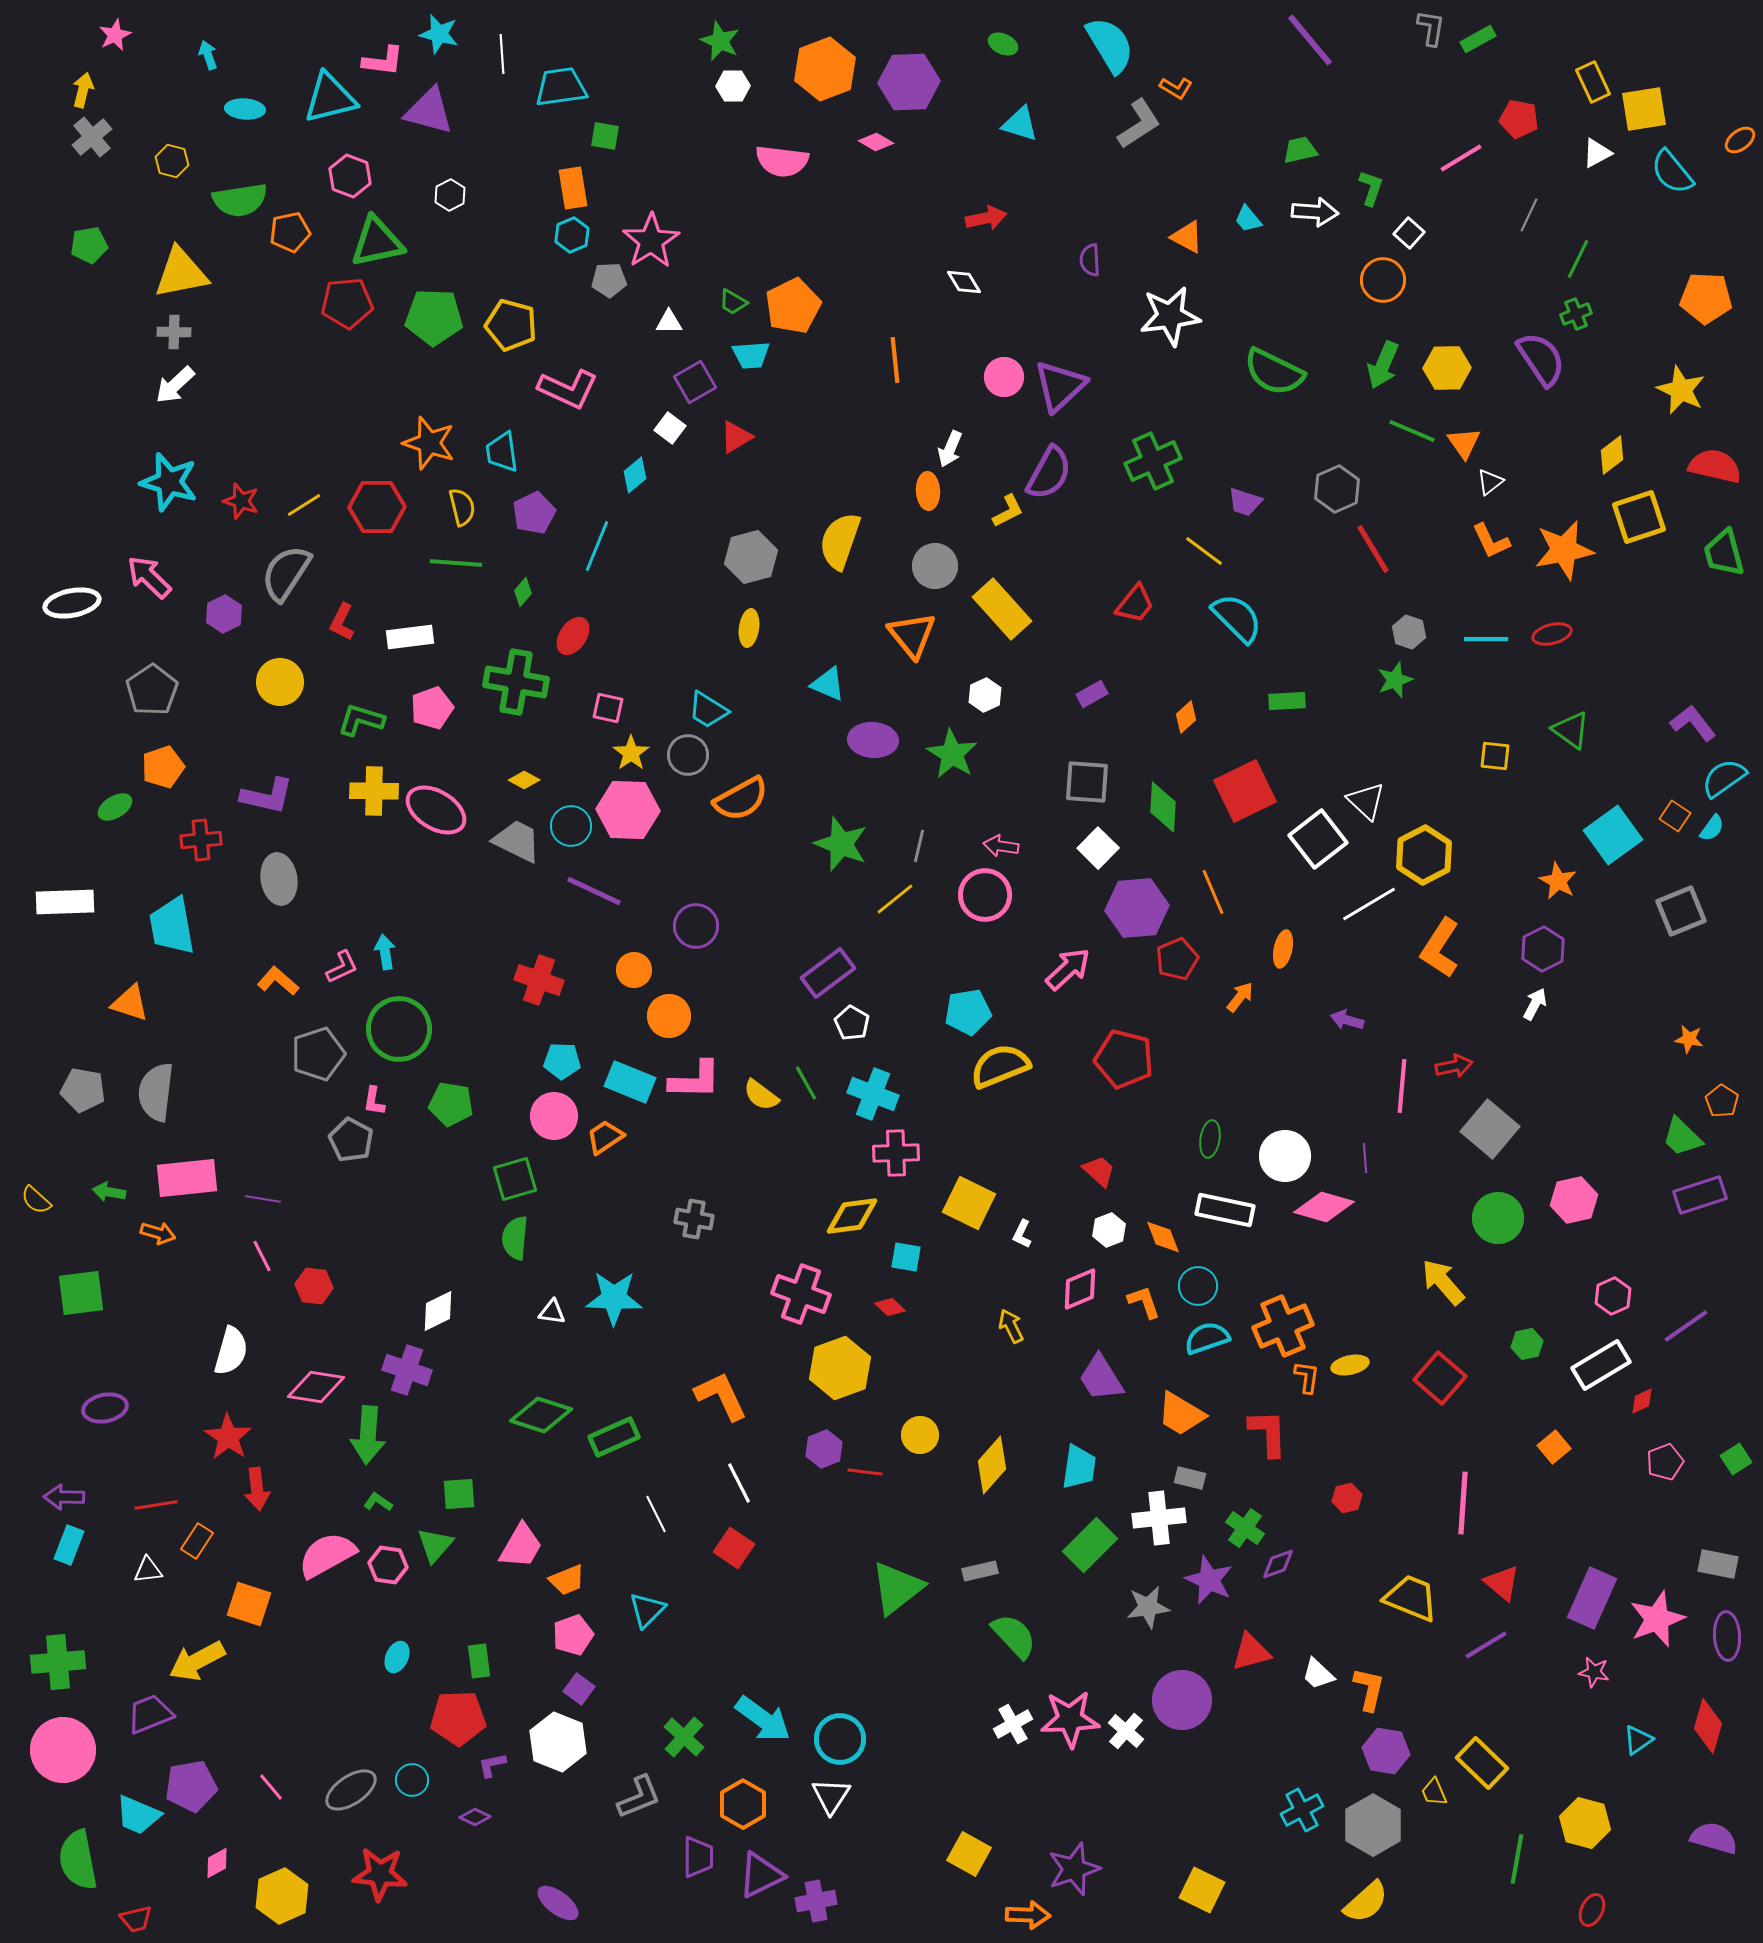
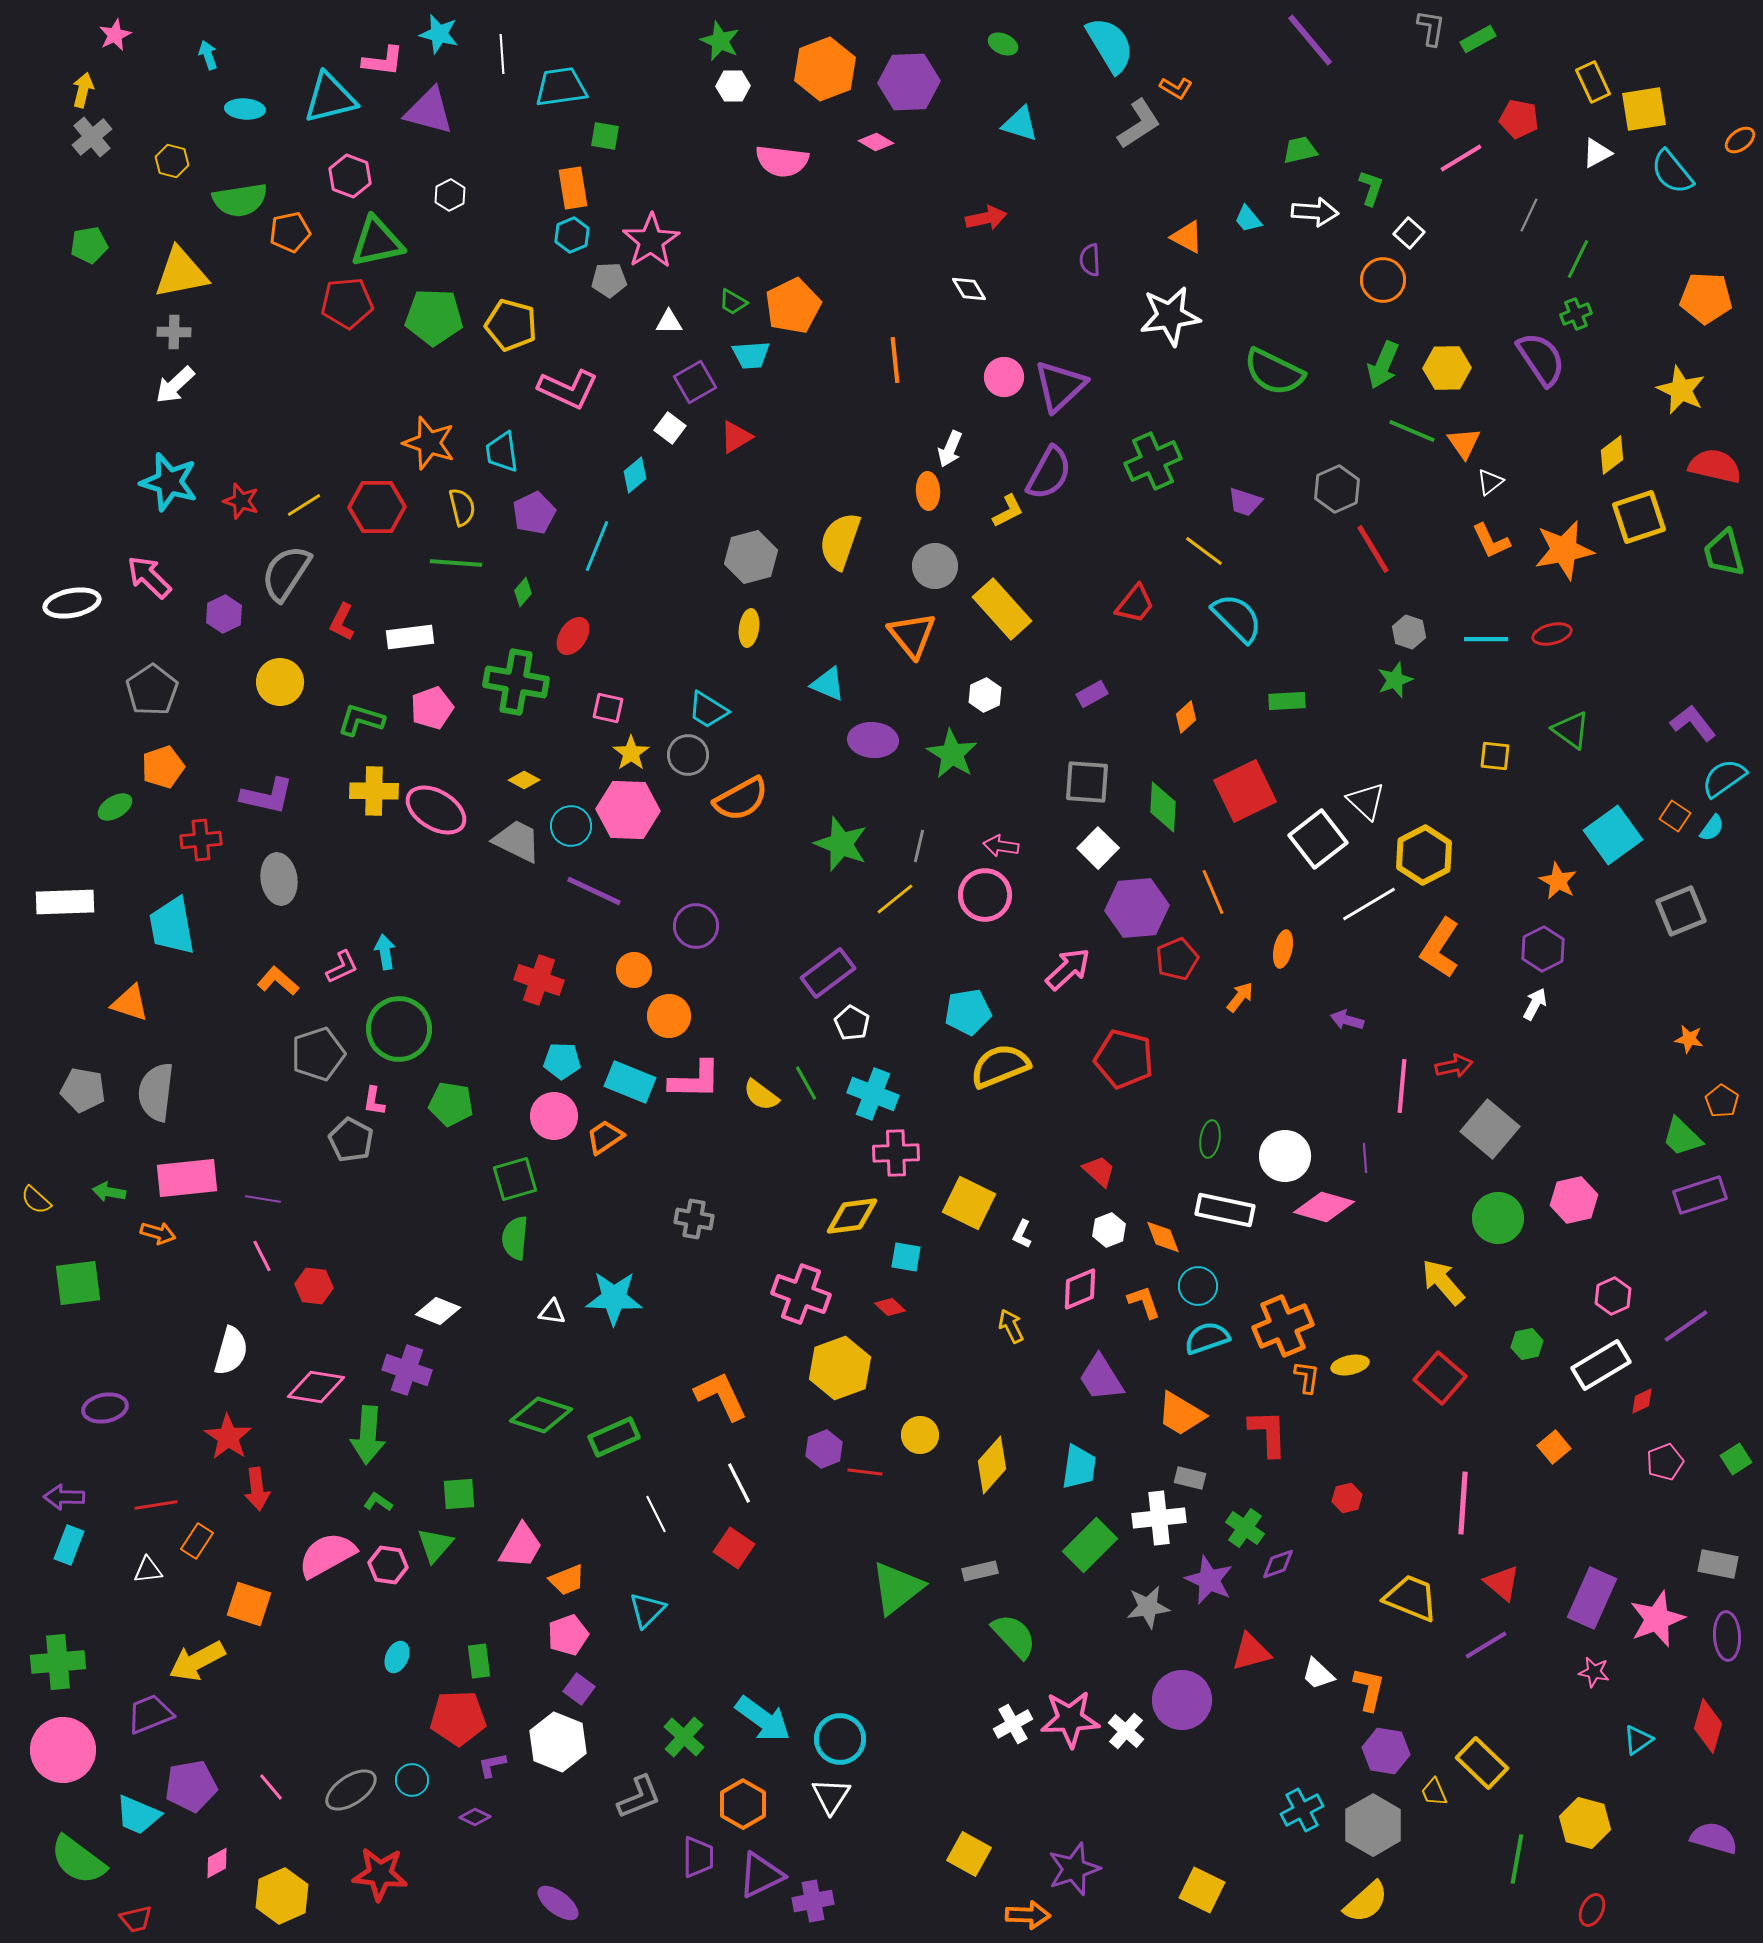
white diamond at (964, 282): moved 5 px right, 7 px down
green square at (81, 1293): moved 3 px left, 10 px up
white diamond at (438, 1311): rotated 48 degrees clockwise
pink pentagon at (573, 1635): moved 5 px left
green semicircle at (78, 1860): rotated 42 degrees counterclockwise
purple cross at (816, 1901): moved 3 px left
